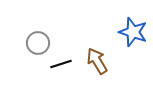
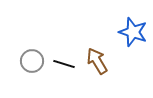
gray circle: moved 6 px left, 18 px down
black line: moved 3 px right; rotated 35 degrees clockwise
